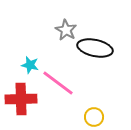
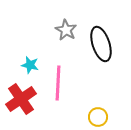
black ellipse: moved 6 px right, 4 px up; rotated 60 degrees clockwise
pink line: rotated 56 degrees clockwise
red cross: rotated 32 degrees counterclockwise
yellow circle: moved 4 px right
